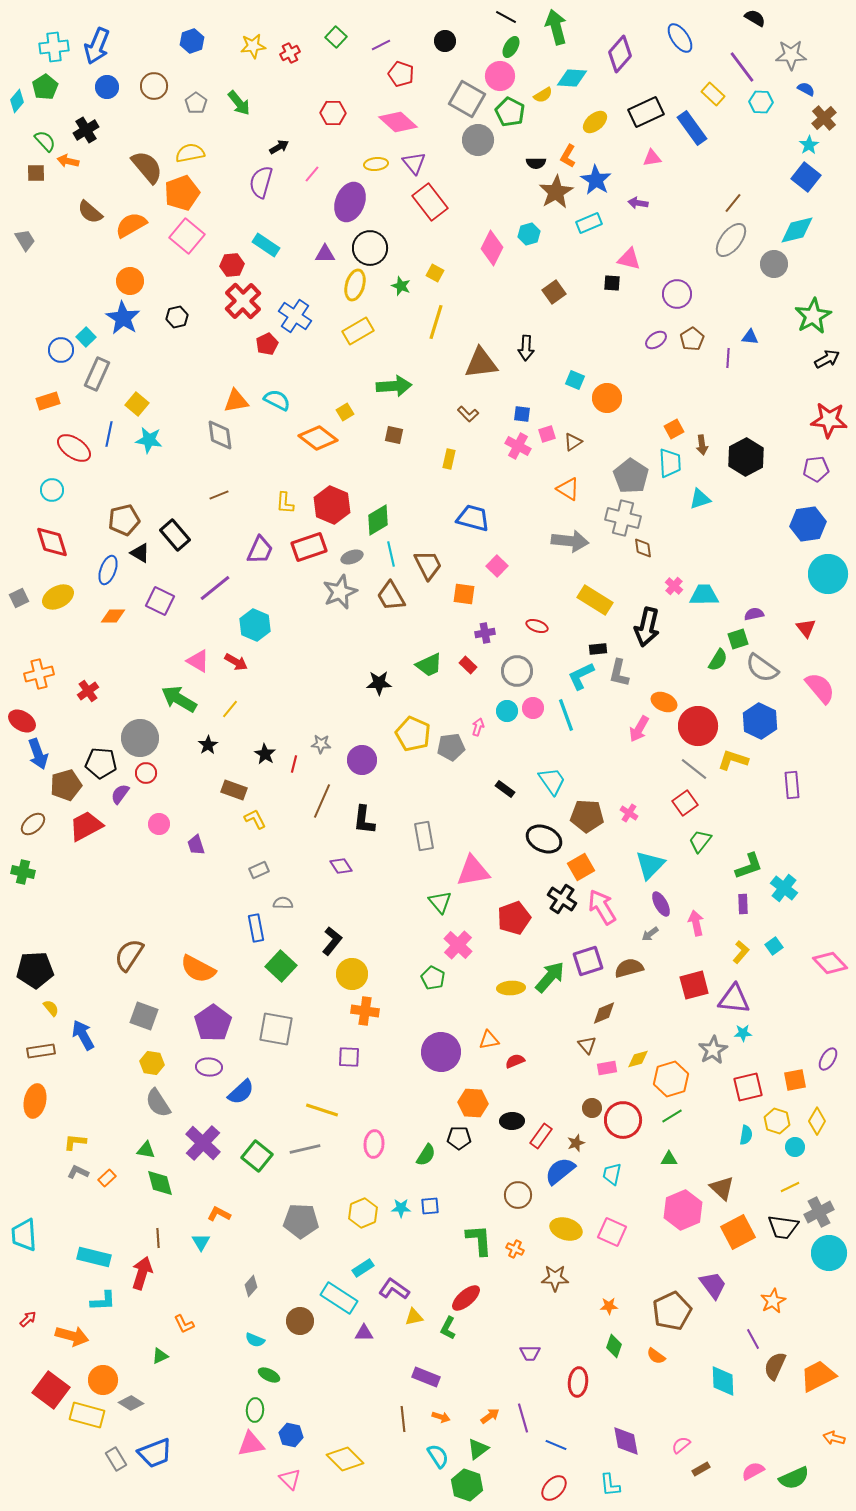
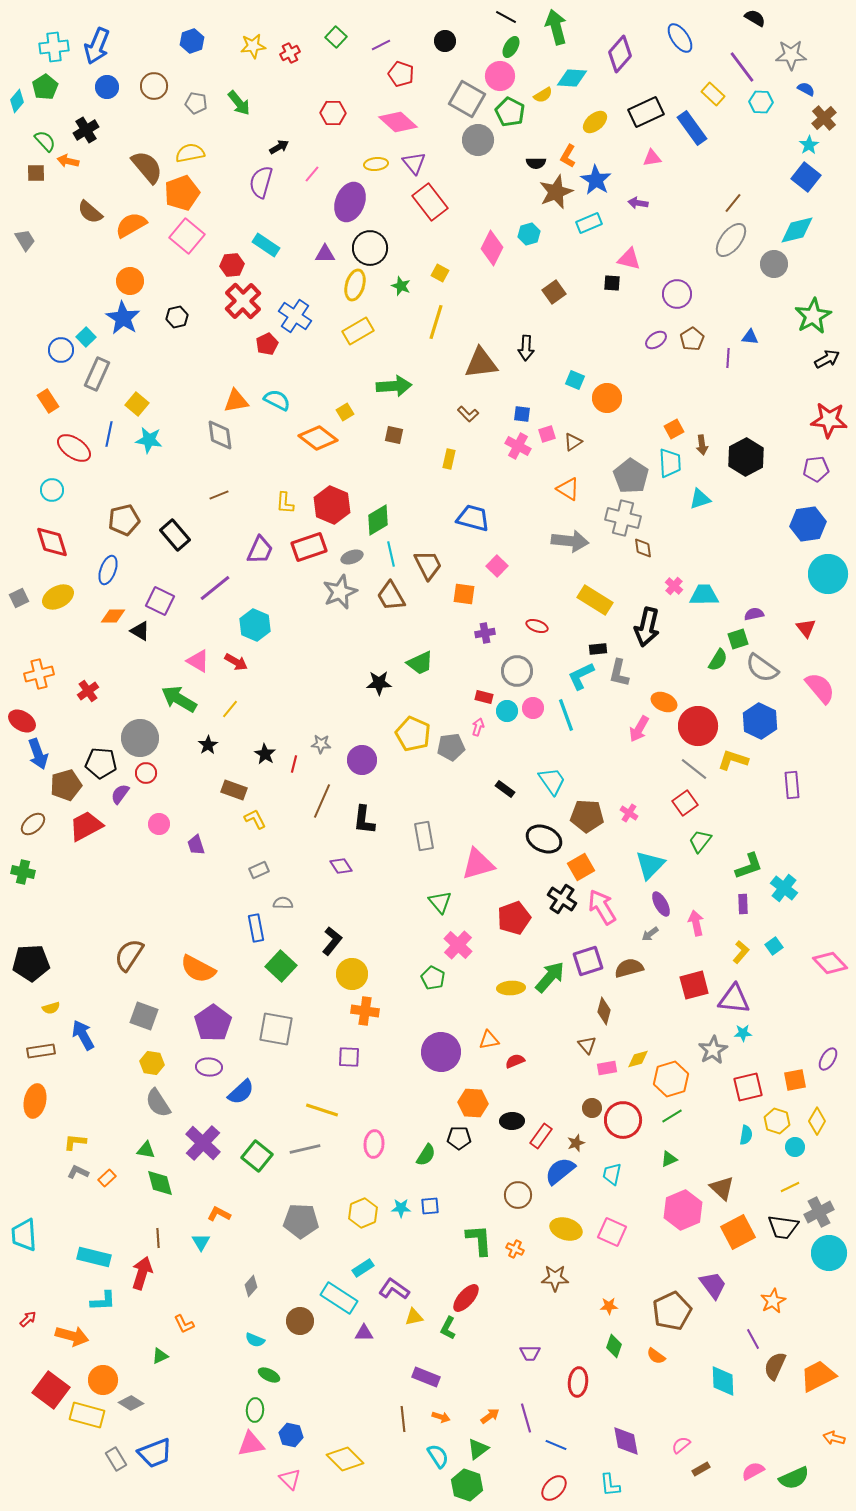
gray pentagon at (196, 103): rotated 25 degrees counterclockwise
brown star at (556, 192): rotated 8 degrees clockwise
yellow square at (435, 273): moved 5 px right
orange rectangle at (48, 401): rotated 75 degrees clockwise
black triangle at (140, 553): moved 78 px down
green trapezoid at (429, 665): moved 9 px left, 2 px up
red rectangle at (468, 665): moved 16 px right, 32 px down; rotated 30 degrees counterclockwise
pink triangle at (473, 871): moved 5 px right, 7 px up; rotated 6 degrees counterclockwise
black pentagon at (35, 970): moved 4 px left, 7 px up
yellow semicircle at (51, 1008): rotated 114 degrees clockwise
brown diamond at (604, 1013): moved 2 px up; rotated 52 degrees counterclockwise
green triangle at (669, 1159): rotated 24 degrees counterclockwise
red ellipse at (466, 1298): rotated 8 degrees counterclockwise
purple line at (523, 1418): moved 3 px right
